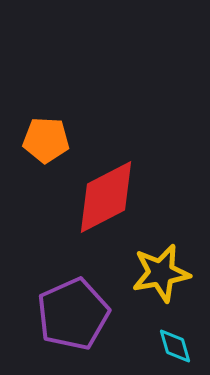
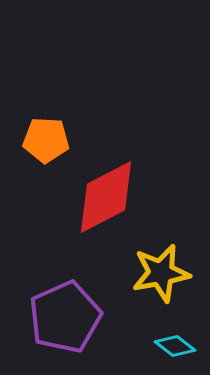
purple pentagon: moved 8 px left, 3 px down
cyan diamond: rotated 36 degrees counterclockwise
